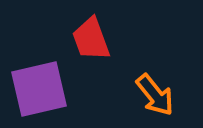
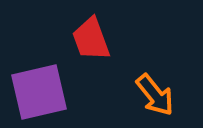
purple square: moved 3 px down
